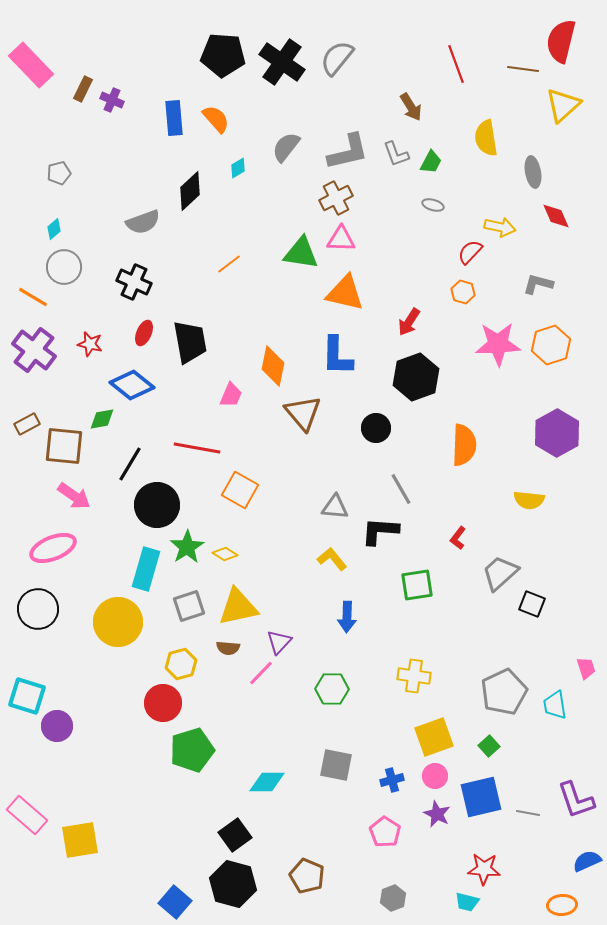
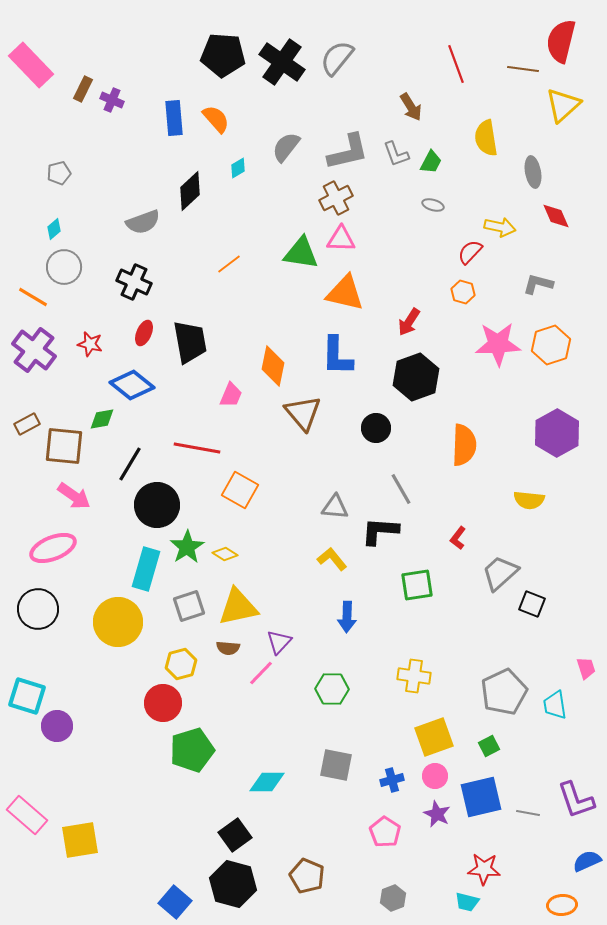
green square at (489, 746): rotated 15 degrees clockwise
